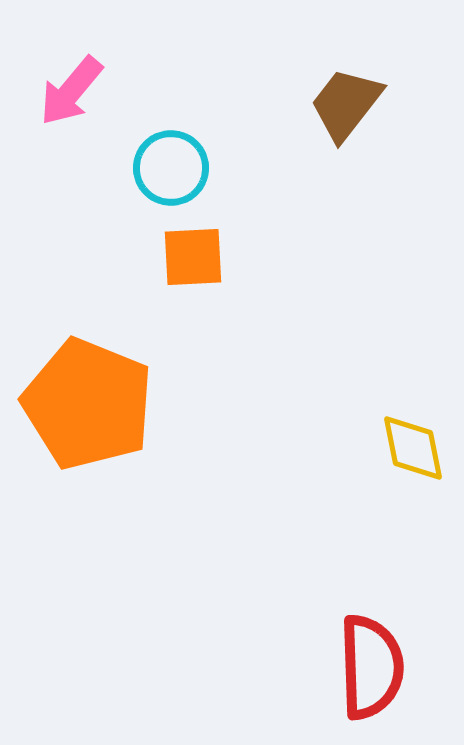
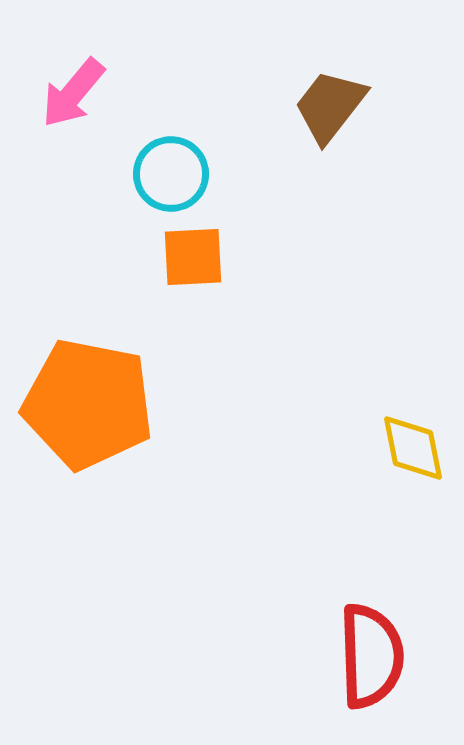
pink arrow: moved 2 px right, 2 px down
brown trapezoid: moved 16 px left, 2 px down
cyan circle: moved 6 px down
orange pentagon: rotated 11 degrees counterclockwise
red semicircle: moved 11 px up
